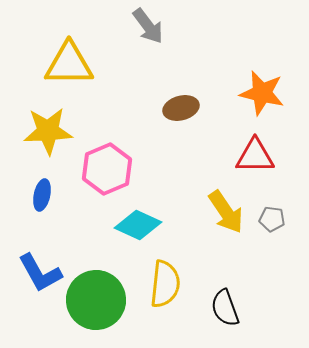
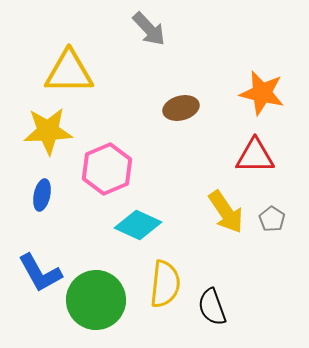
gray arrow: moved 1 px right, 3 px down; rotated 6 degrees counterclockwise
yellow triangle: moved 8 px down
gray pentagon: rotated 25 degrees clockwise
black semicircle: moved 13 px left, 1 px up
